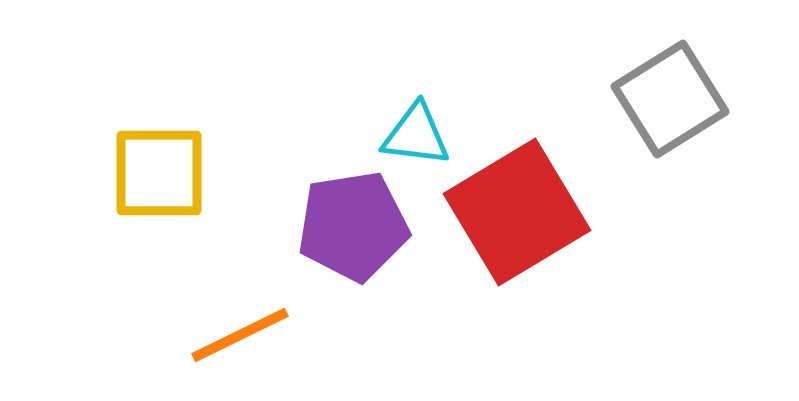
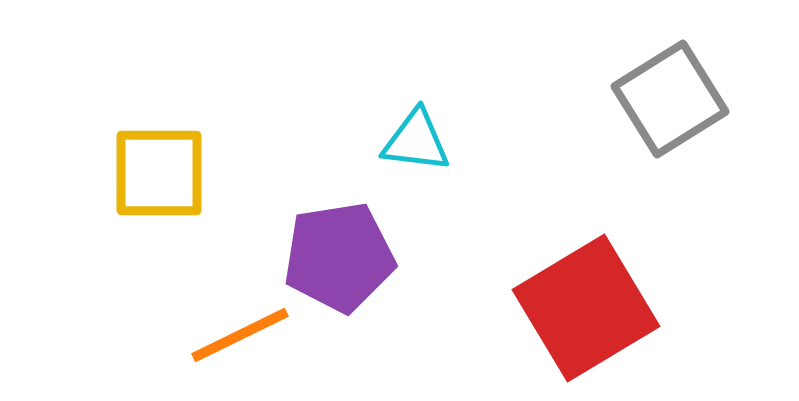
cyan triangle: moved 6 px down
red square: moved 69 px right, 96 px down
purple pentagon: moved 14 px left, 31 px down
